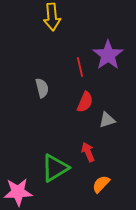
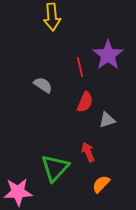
gray semicircle: moved 1 px right, 3 px up; rotated 42 degrees counterclockwise
green triangle: rotated 16 degrees counterclockwise
